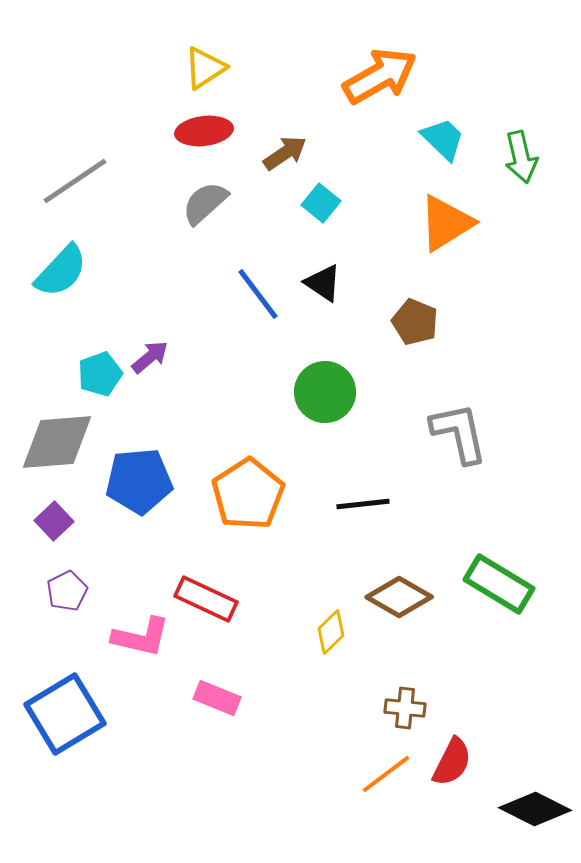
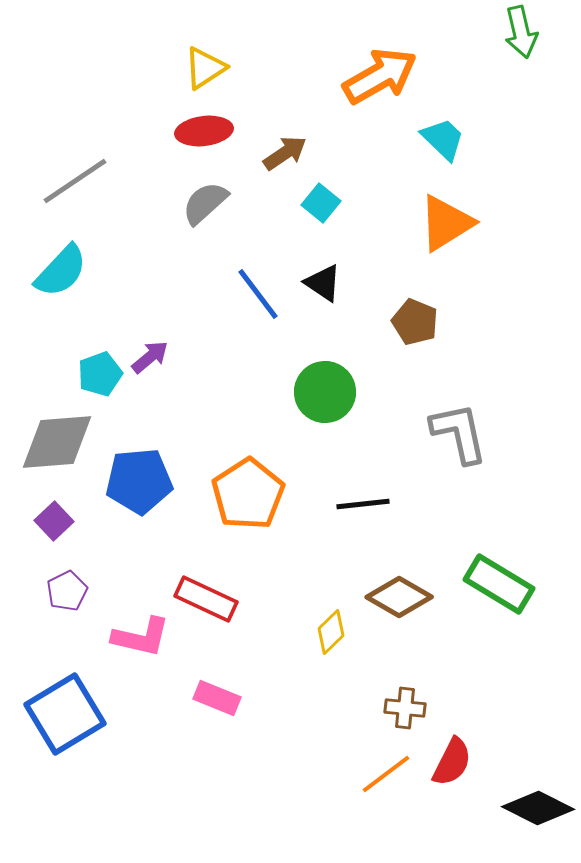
green arrow: moved 125 px up
black diamond: moved 3 px right, 1 px up
